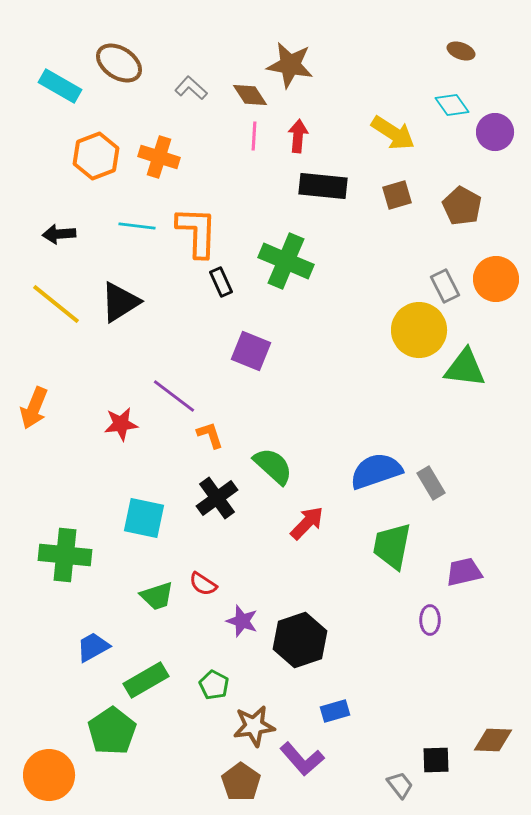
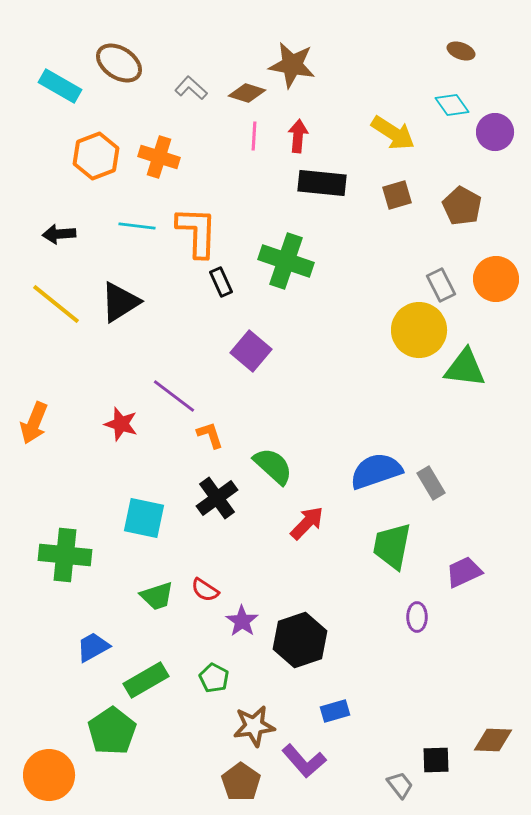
brown star at (290, 65): moved 2 px right
brown diamond at (250, 95): moved 3 px left, 2 px up; rotated 39 degrees counterclockwise
black rectangle at (323, 186): moved 1 px left, 3 px up
green cross at (286, 261): rotated 4 degrees counterclockwise
gray rectangle at (445, 286): moved 4 px left, 1 px up
purple square at (251, 351): rotated 18 degrees clockwise
orange arrow at (34, 408): moved 15 px down
red star at (121, 424): rotated 24 degrees clockwise
purple trapezoid at (464, 572): rotated 12 degrees counterclockwise
red semicircle at (203, 584): moved 2 px right, 6 px down
purple ellipse at (430, 620): moved 13 px left, 3 px up
purple star at (242, 621): rotated 16 degrees clockwise
green pentagon at (214, 685): moved 7 px up
purple L-shape at (302, 759): moved 2 px right, 2 px down
